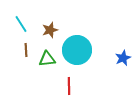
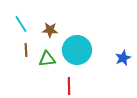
brown star: rotated 21 degrees clockwise
